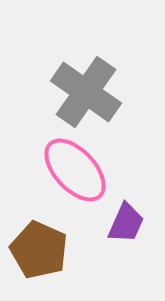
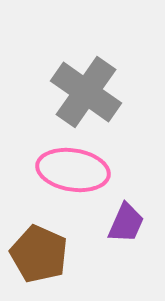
pink ellipse: moved 2 px left; rotated 38 degrees counterclockwise
brown pentagon: moved 4 px down
